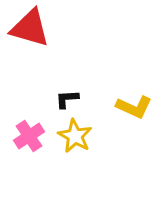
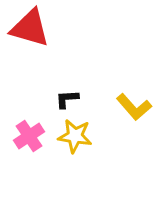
yellow L-shape: rotated 24 degrees clockwise
yellow star: rotated 20 degrees counterclockwise
